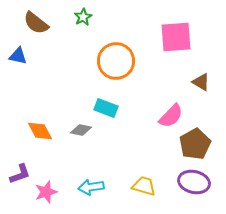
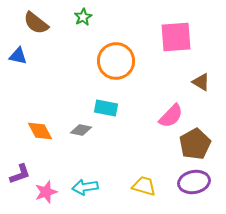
cyan rectangle: rotated 10 degrees counterclockwise
purple ellipse: rotated 24 degrees counterclockwise
cyan arrow: moved 6 px left
